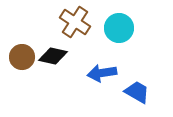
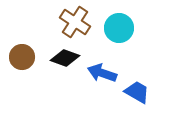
black diamond: moved 12 px right, 2 px down; rotated 8 degrees clockwise
blue arrow: rotated 28 degrees clockwise
